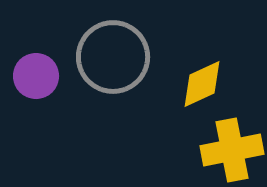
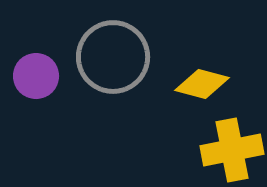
yellow diamond: rotated 40 degrees clockwise
